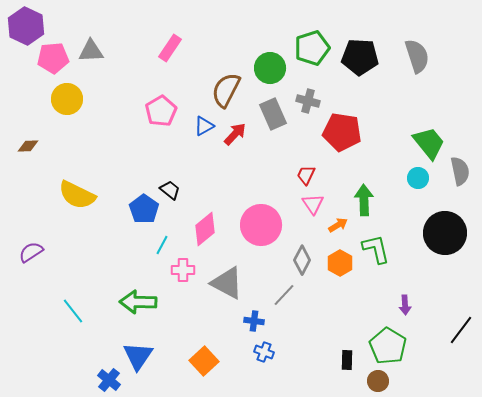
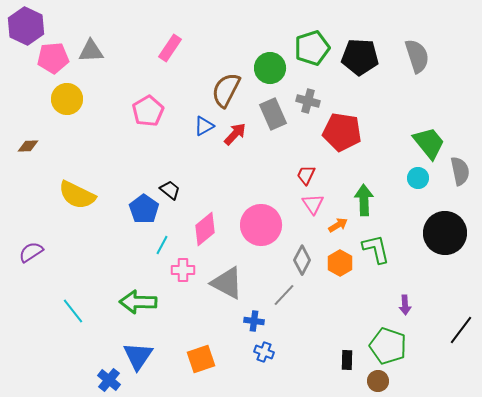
pink pentagon at (161, 111): moved 13 px left
green pentagon at (388, 346): rotated 12 degrees counterclockwise
orange square at (204, 361): moved 3 px left, 2 px up; rotated 24 degrees clockwise
